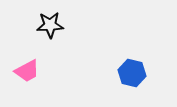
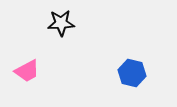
black star: moved 11 px right, 2 px up
